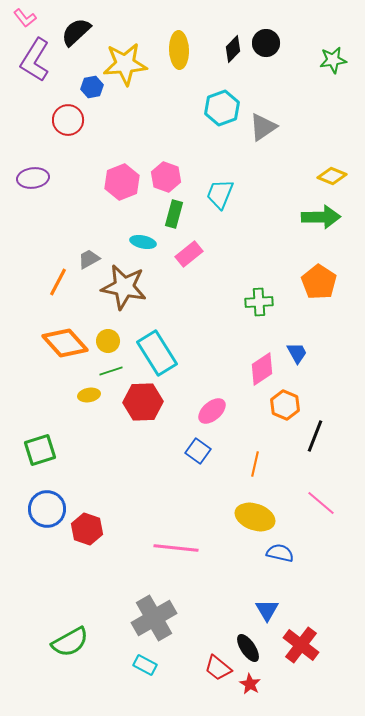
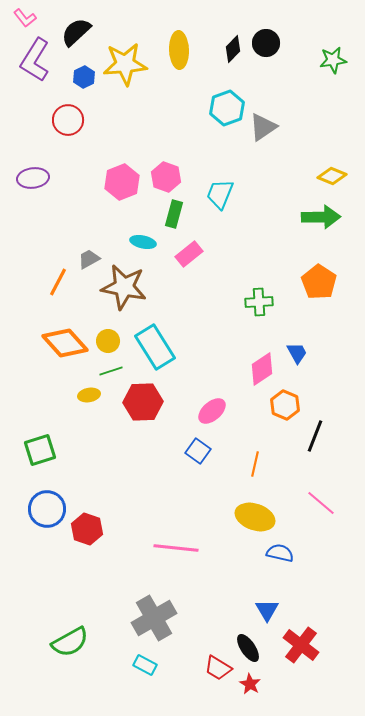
blue hexagon at (92, 87): moved 8 px left, 10 px up; rotated 15 degrees counterclockwise
cyan hexagon at (222, 108): moved 5 px right
cyan rectangle at (157, 353): moved 2 px left, 6 px up
red trapezoid at (218, 668): rotated 8 degrees counterclockwise
